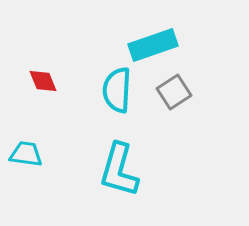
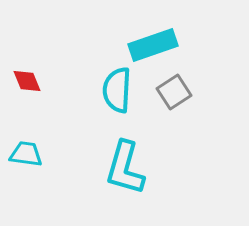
red diamond: moved 16 px left
cyan L-shape: moved 6 px right, 2 px up
